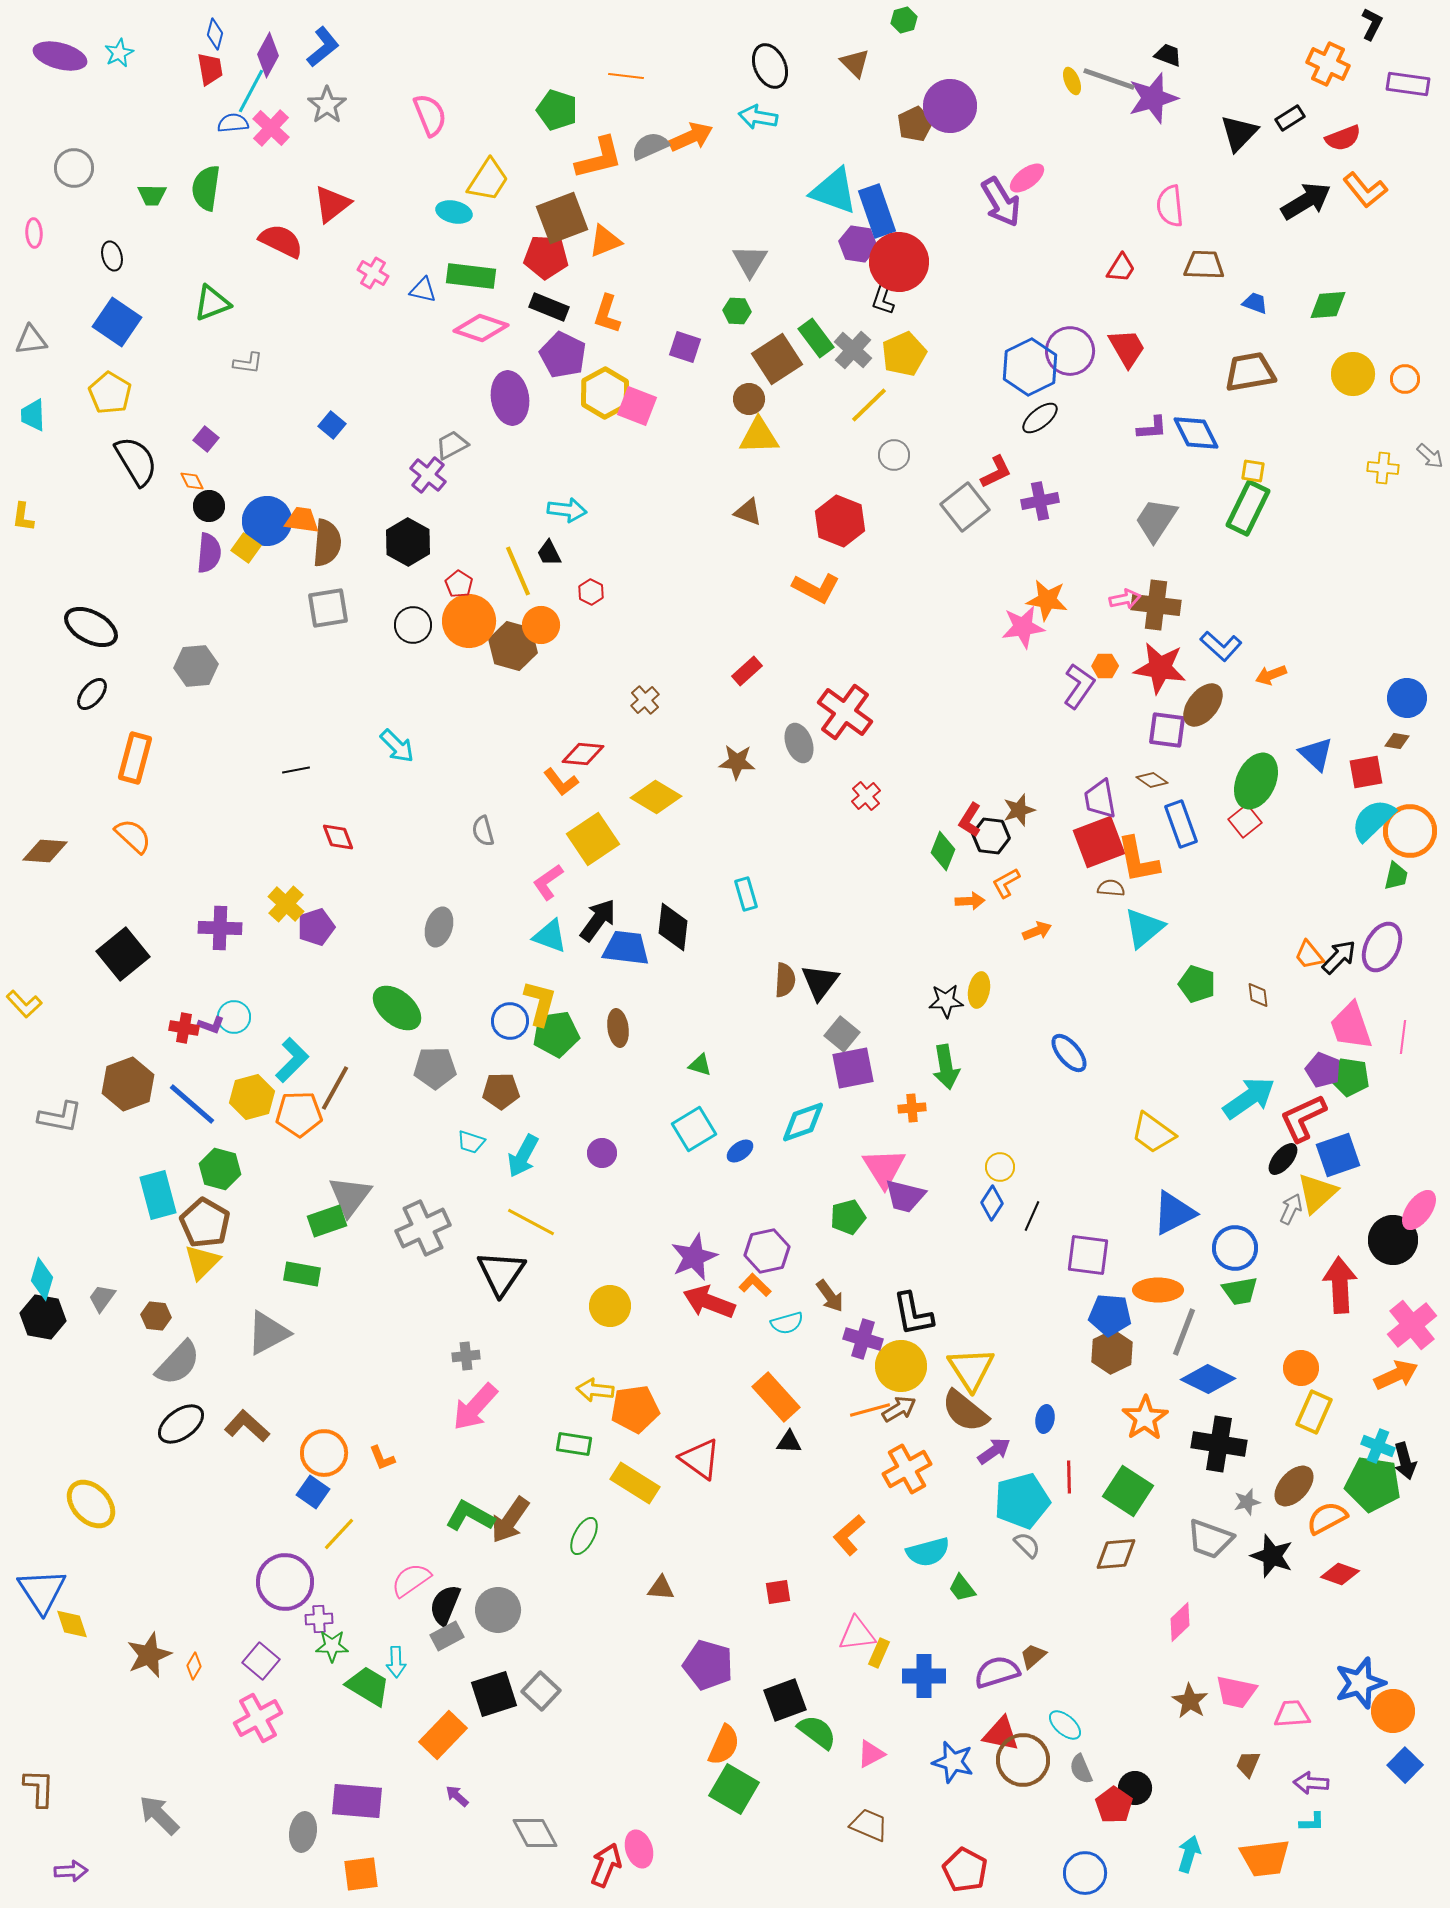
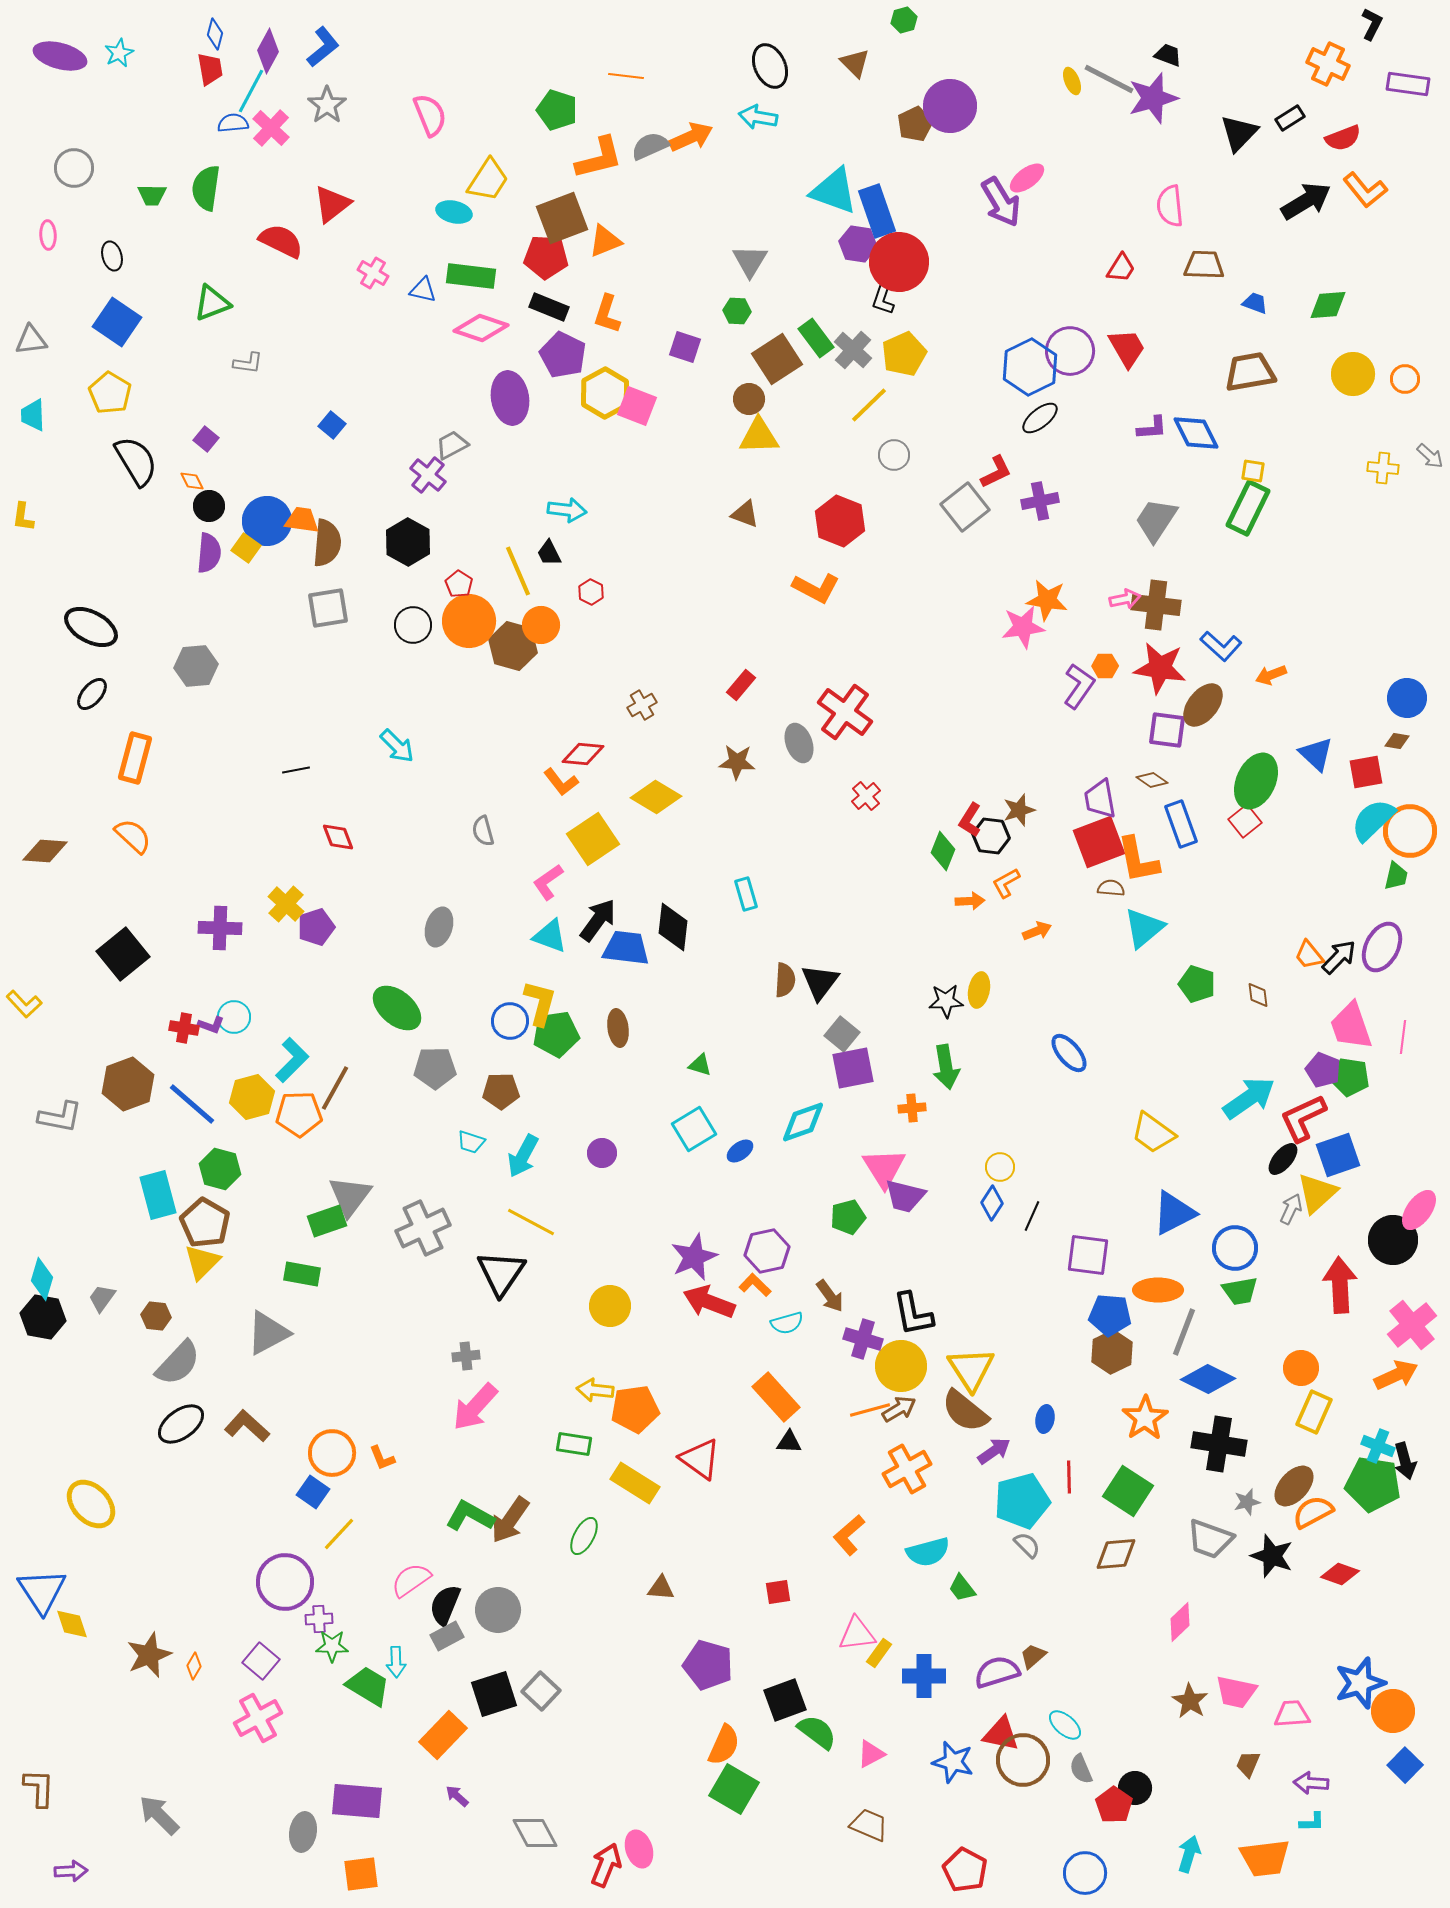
purple diamond at (268, 55): moved 4 px up
gray line at (1109, 79): rotated 8 degrees clockwise
pink ellipse at (34, 233): moved 14 px right, 2 px down
brown triangle at (748, 512): moved 3 px left, 2 px down
red rectangle at (747, 671): moved 6 px left, 14 px down; rotated 8 degrees counterclockwise
brown cross at (645, 700): moved 3 px left, 5 px down; rotated 12 degrees clockwise
orange circle at (324, 1453): moved 8 px right
orange semicircle at (1327, 1518): moved 14 px left, 6 px up
yellow rectangle at (879, 1653): rotated 12 degrees clockwise
